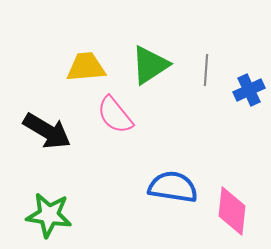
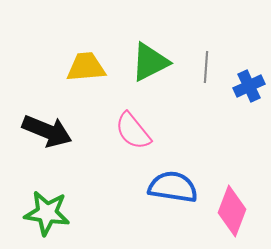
green triangle: moved 3 px up; rotated 6 degrees clockwise
gray line: moved 3 px up
blue cross: moved 4 px up
pink semicircle: moved 18 px right, 16 px down
black arrow: rotated 9 degrees counterclockwise
pink diamond: rotated 15 degrees clockwise
green star: moved 2 px left, 2 px up
